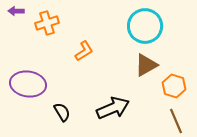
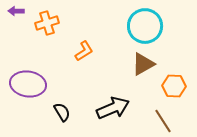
brown triangle: moved 3 px left, 1 px up
orange hexagon: rotated 15 degrees counterclockwise
brown line: moved 13 px left; rotated 10 degrees counterclockwise
